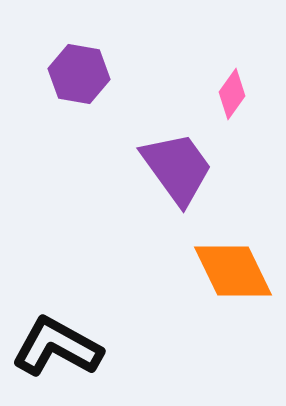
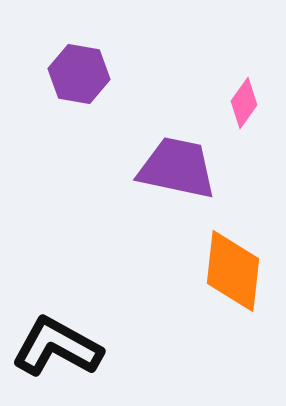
pink diamond: moved 12 px right, 9 px down
purple trapezoid: rotated 42 degrees counterclockwise
orange diamond: rotated 32 degrees clockwise
